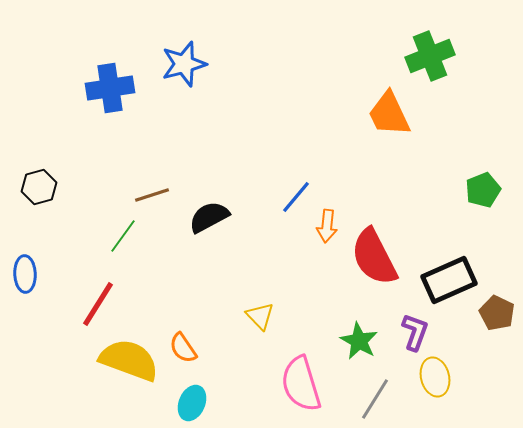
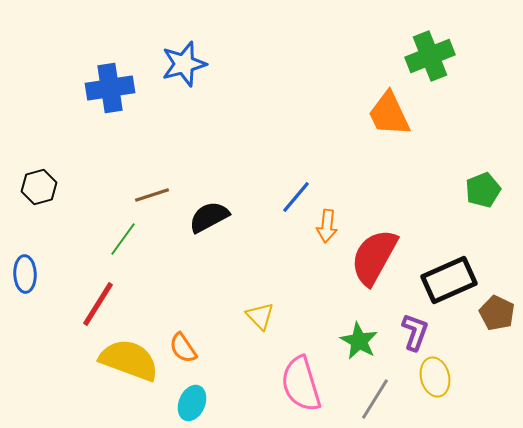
green line: moved 3 px down
red semicircle: rotated 56 degrees clockwise
